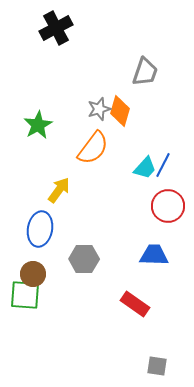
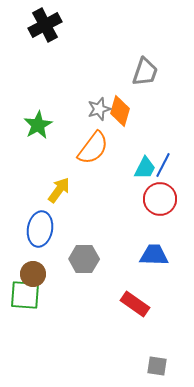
black cross: moved 11 px left, 3 px up
cyan trapezoid: rotated 15 degrees counterclockwise
red circle: moved 8 px left, 7 px up
